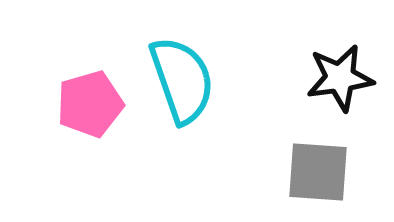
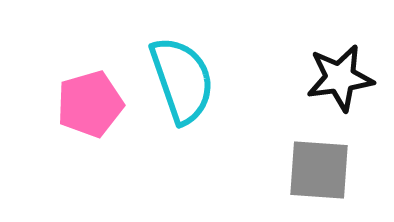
gray square: moved 1 px right, 2 px up
